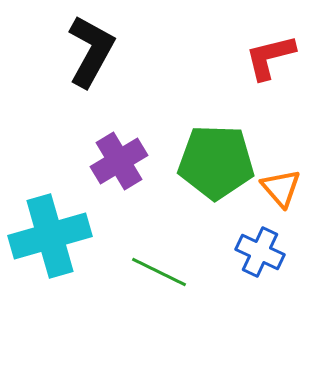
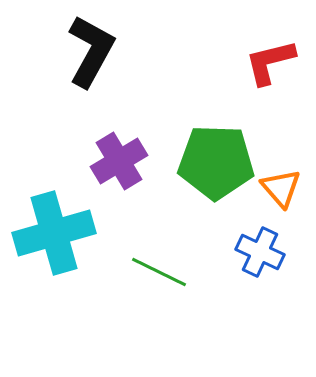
red L-shape: moved 5 px down
cyan cross: moved 4 px right, 3 px up
